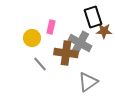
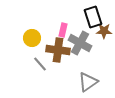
pink rectangle: moved 12 px right, 3 px down
brown cross: moved 8 px left, 3 px up
